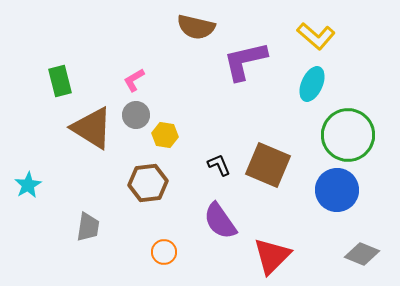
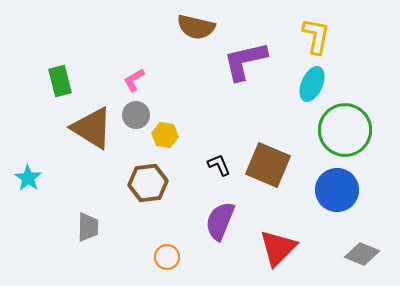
yellow L-shape: rotated 120 degrees counterclockwise
green circle: moved 3 px left, 5 px up
cyan star: moved 7 px up; rotated 8 degrees counterclockwise
purple semicircle: rotated 57 degrees clockwise
gray trapezoid: rotated 8 degrees counterclockwise
orange circle: moved 3 px right, 5 px down
red triangle: moved 6 px right, 8 px up
